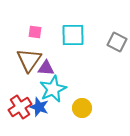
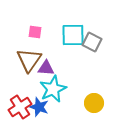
gray square: moved 25 px left
yellow circle: moved 12 px right, 5 px up
